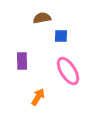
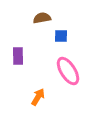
purple rectangle: moved 4 px left, 5 px up
